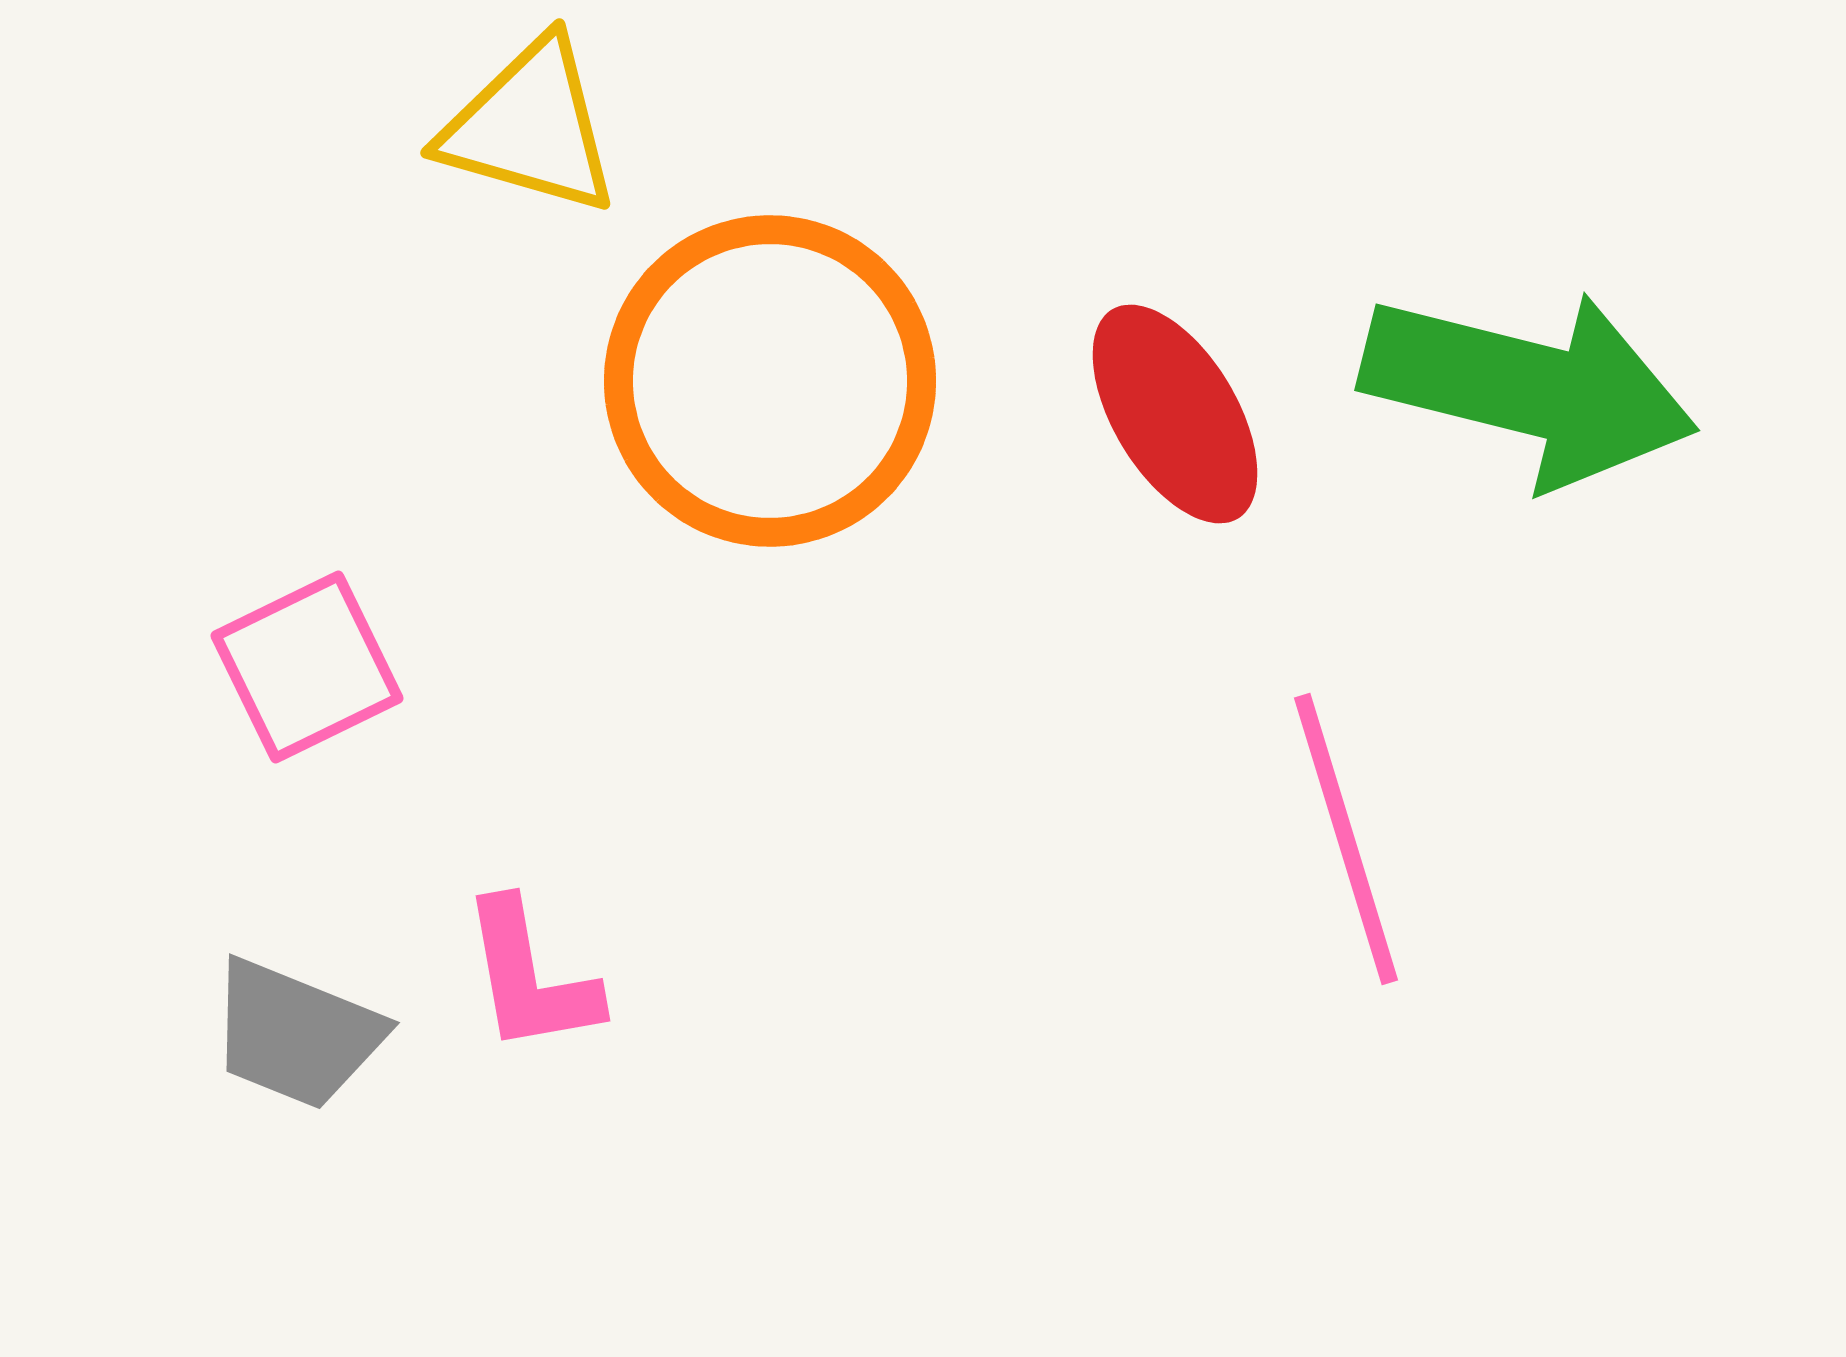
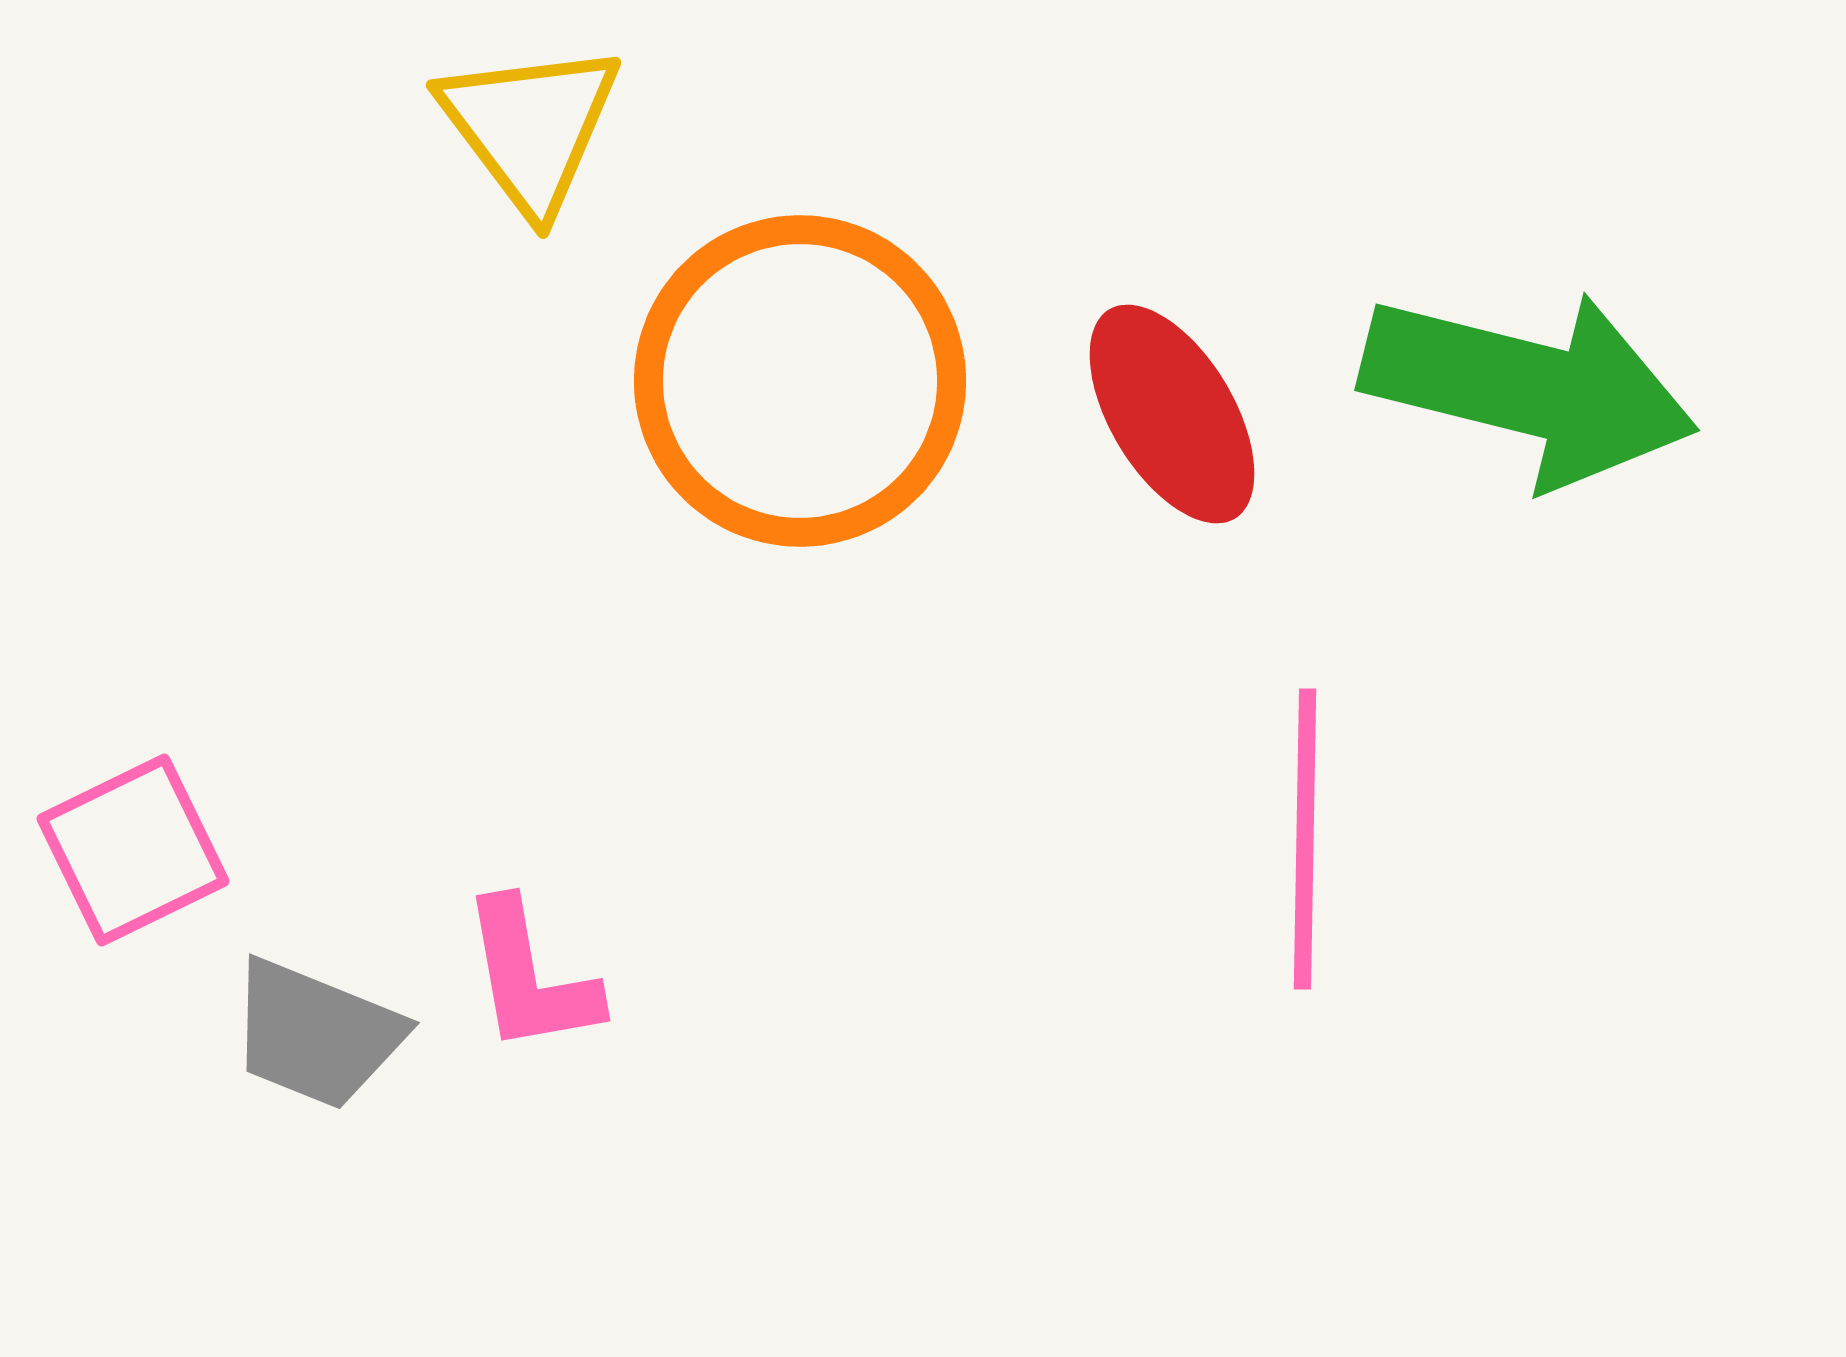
yellow triangle: rotated 37 degrees clockwise
orange circle: moved 30 px right
red ellipse: moved 3 px left
pink square: moved 174 px left, 183 px down
pink line: moved 41 px left; rotated 18 degrees clockwise
gray trapezoid: moved 20 px right
